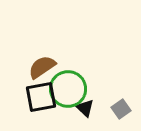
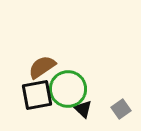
black square: moved 4 px left, 2 px up
black triangle: moved 2 px left, 1 px down
